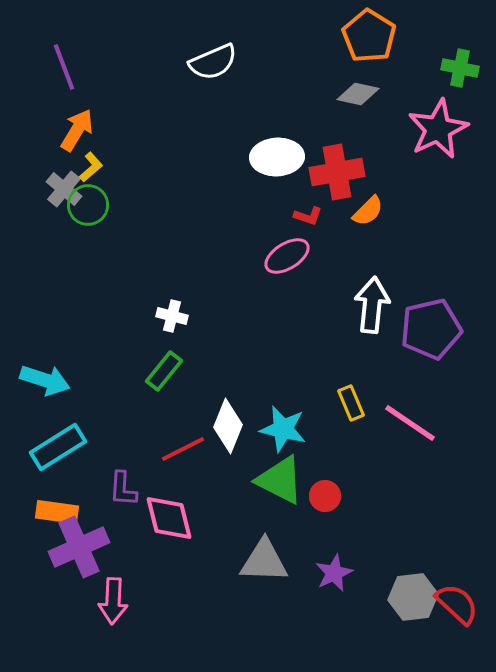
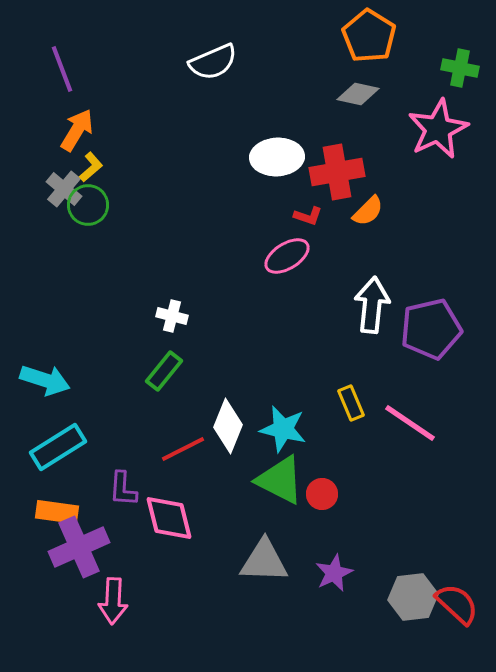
purple line: moved 2 px left, 2 px down
red circle: moved 3 px left, 2 px up
